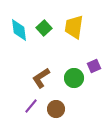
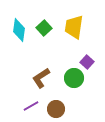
cyan diamond: rotated 15 degrees clockwise
purple square: moved 7 px left, 4 px up; rotated 24 degrees counterclockwise
purple line: rotated 21 degrees clockwise
